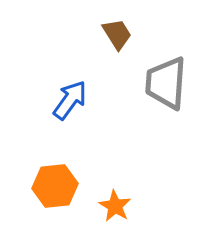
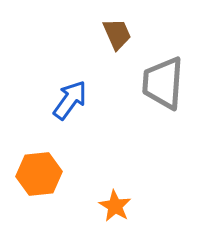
brown trapezoid: rotated 8 degrees clockwise
gray trapezoid: moved 3 px left
orange hexagon: moved 16 px left, 12 px up
